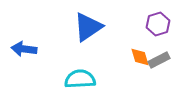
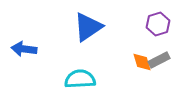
orange diamond: moved 2 px right, 5 px down
